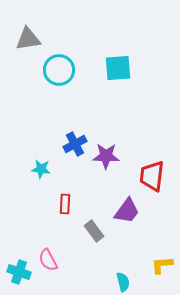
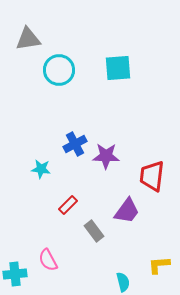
red rectangle: moved 3 px right, 1 px down; rotated 42 degrees clockwise
yellow L-shape: moved 3 px left
cyan cross: moved 4 px left, 2 px down; rotated 25 degrees counterclockwise
